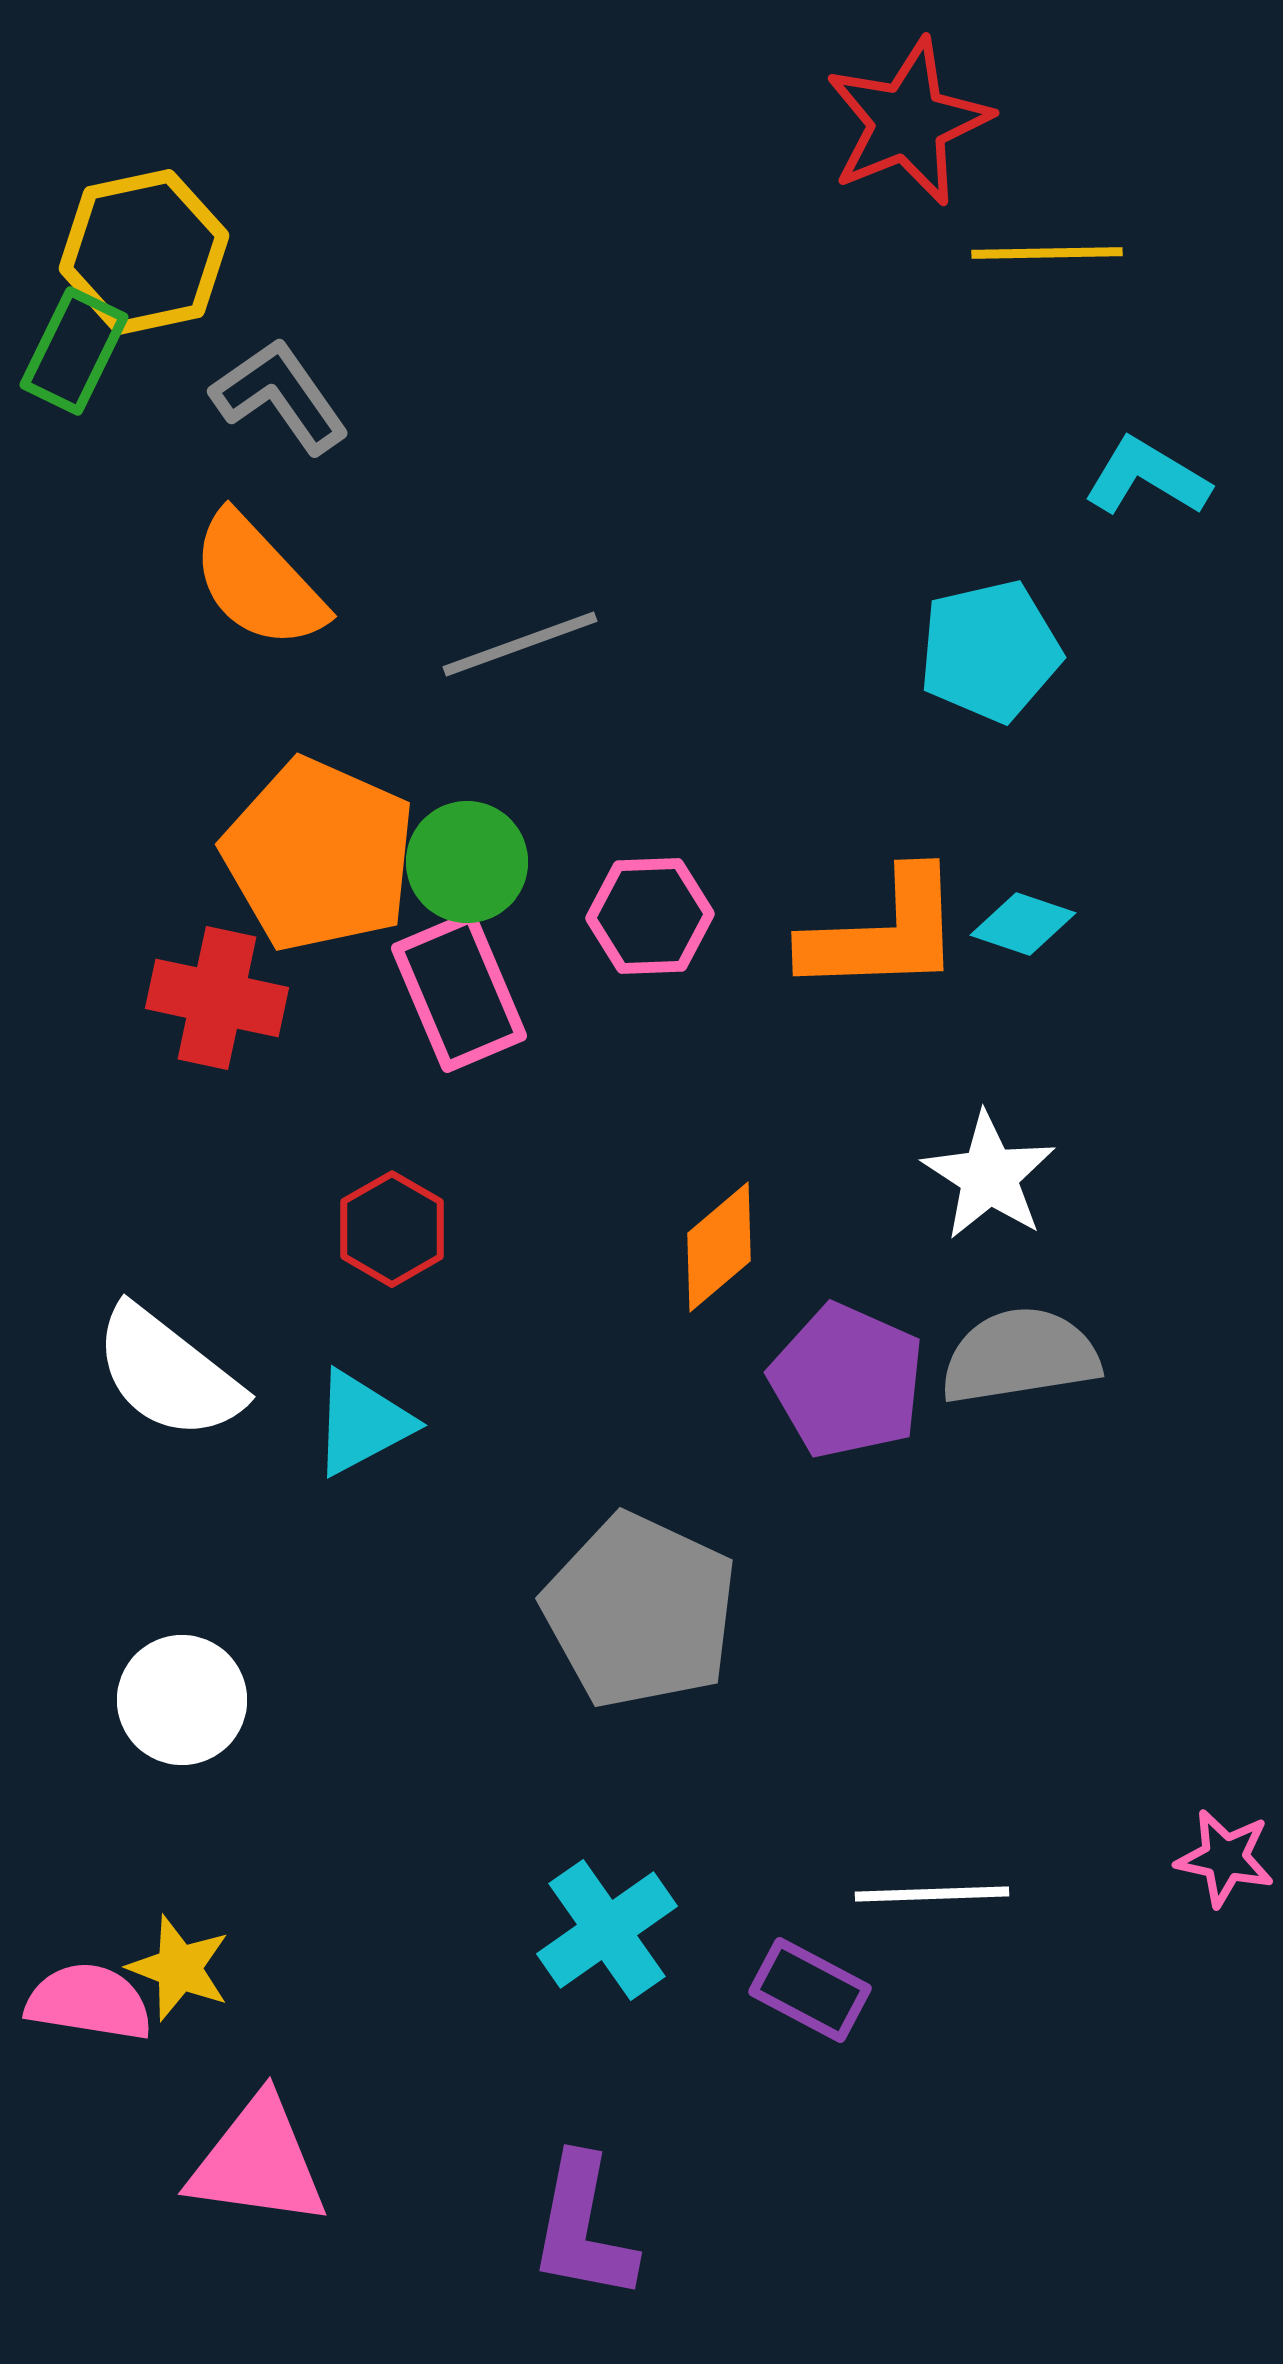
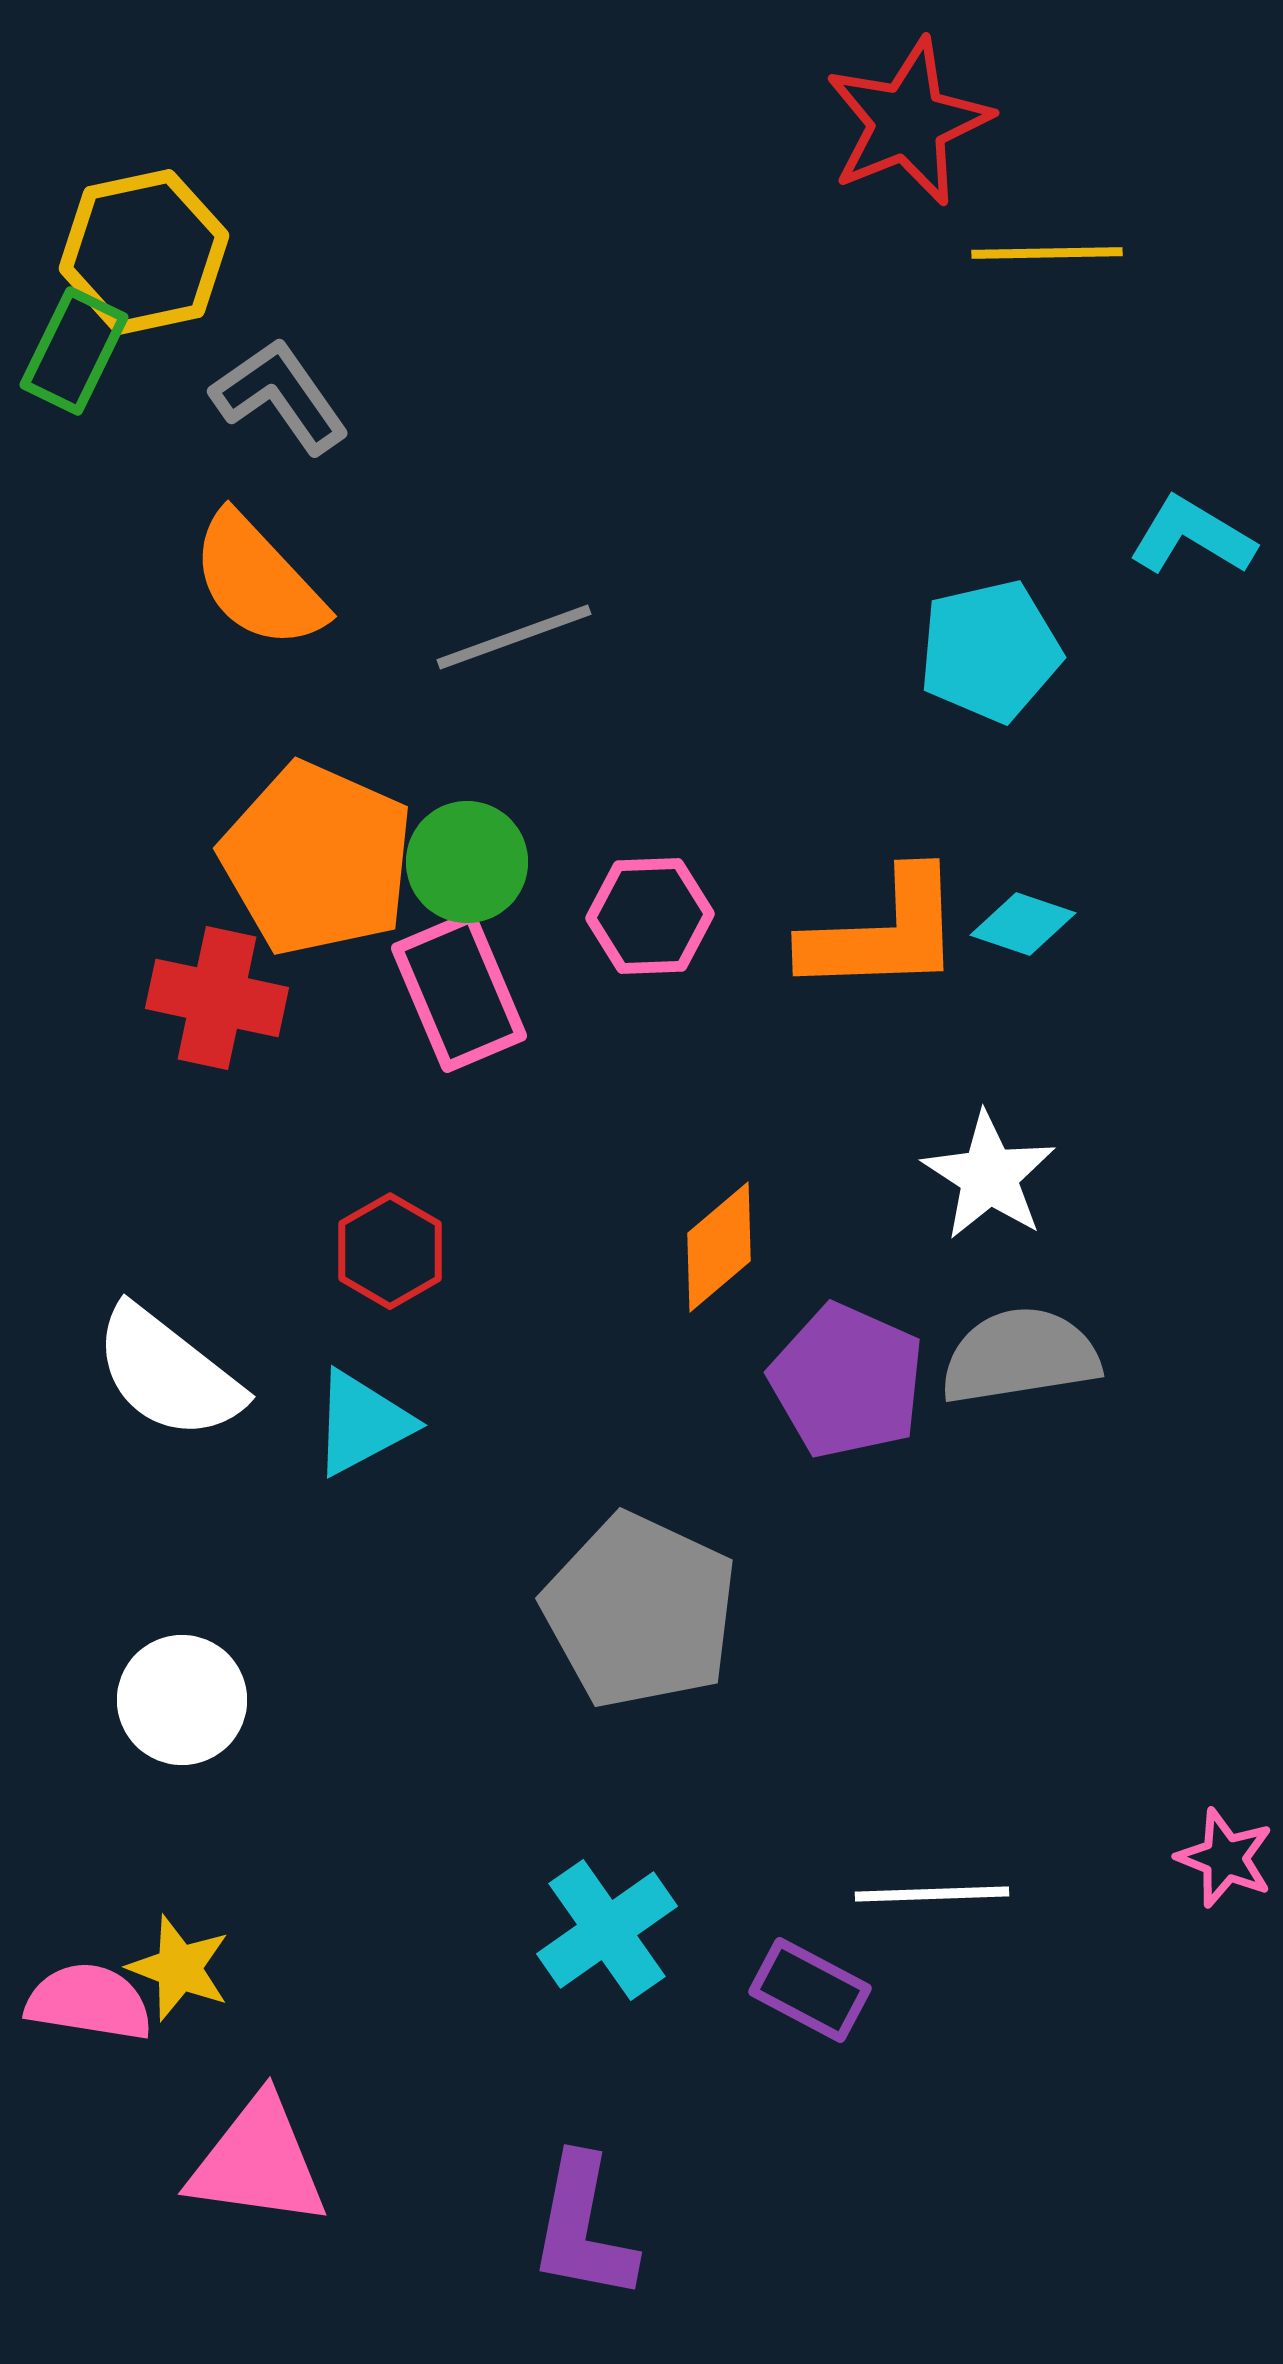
cyan L-shape: moved 45 px right, 59 px down
gray line: moved 6 px left, 7 px up
orange pentagon: moved 2 px left, 4 px down
red hexagon: moved 2 px left, 22 px down
pink star: rotated 10 degrees clockwise
